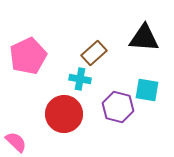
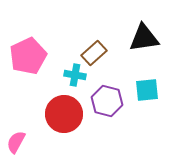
black triangle: rotated 12 degrees counterclockwise
cyan cross: moved 5 px left, 4 px up
cyan square: rotated 15 degrees counterclockwise
purple hexagon: moved 11 px left, 6 px up
pink semicircle: rotated 105 degrees counterclockwise
